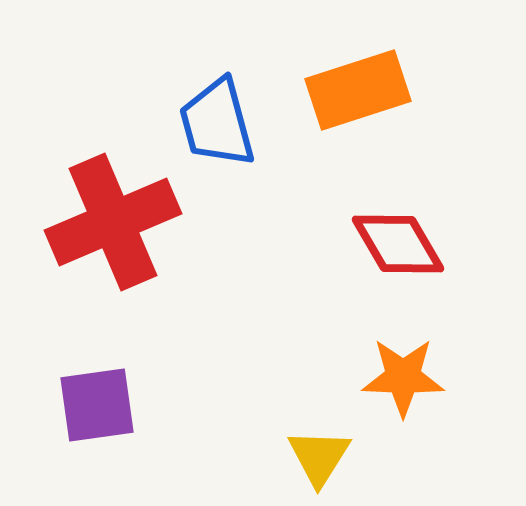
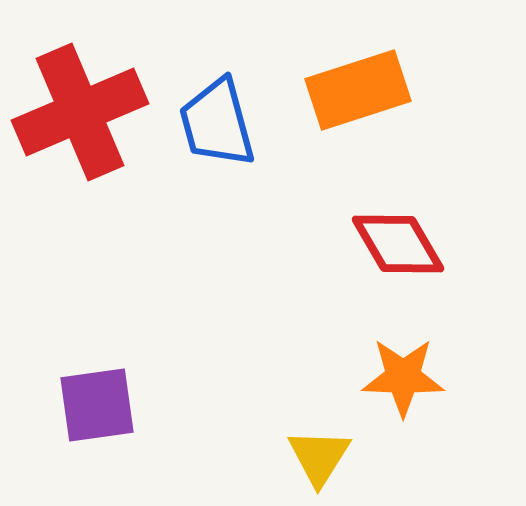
red cross: moved 33 px left, 110 px up
